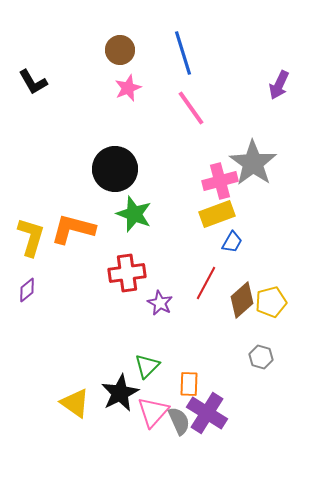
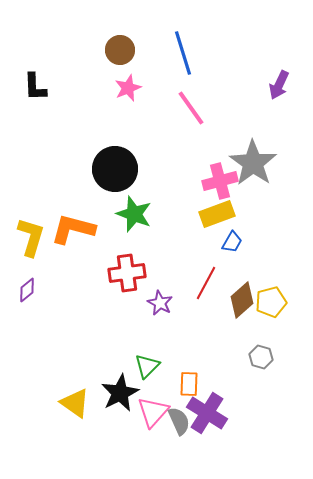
black L-shape: moved 2 px right, 5 px down; rotated 28 degrees clockwise
